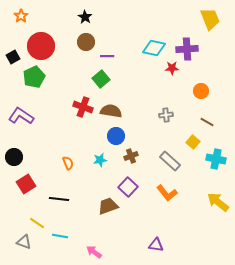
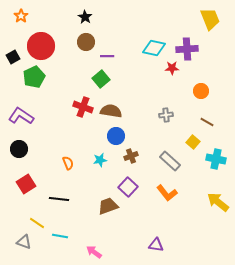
black circle: moved 5 px right, 8 px up
